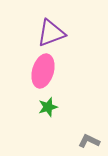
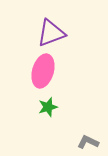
gray L-shape: moved 1 px left, 1 px down
